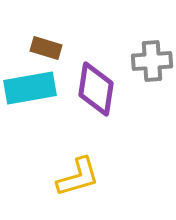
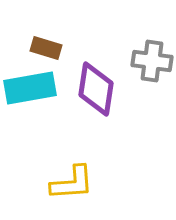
gray cross: rotated 12 degrees clockwise
yellow L-shape: moved 6 px left, 6 px down; rotated 12 degrees clockwise
